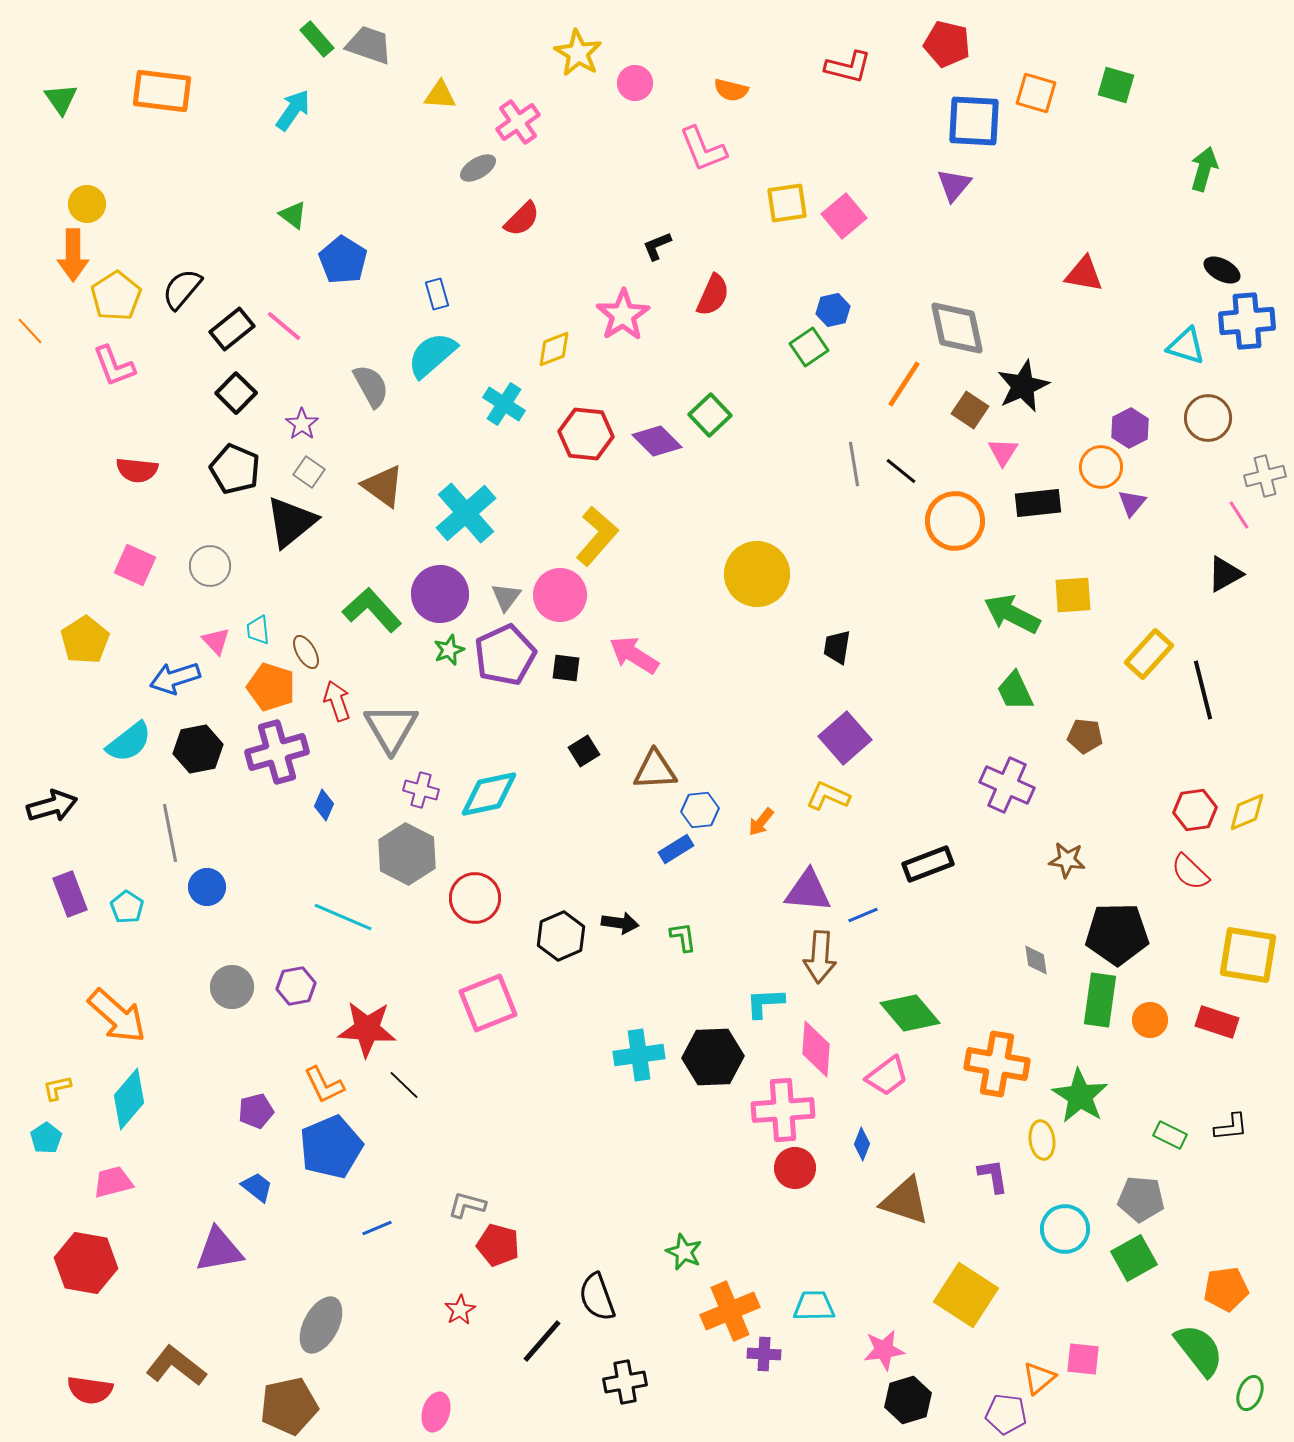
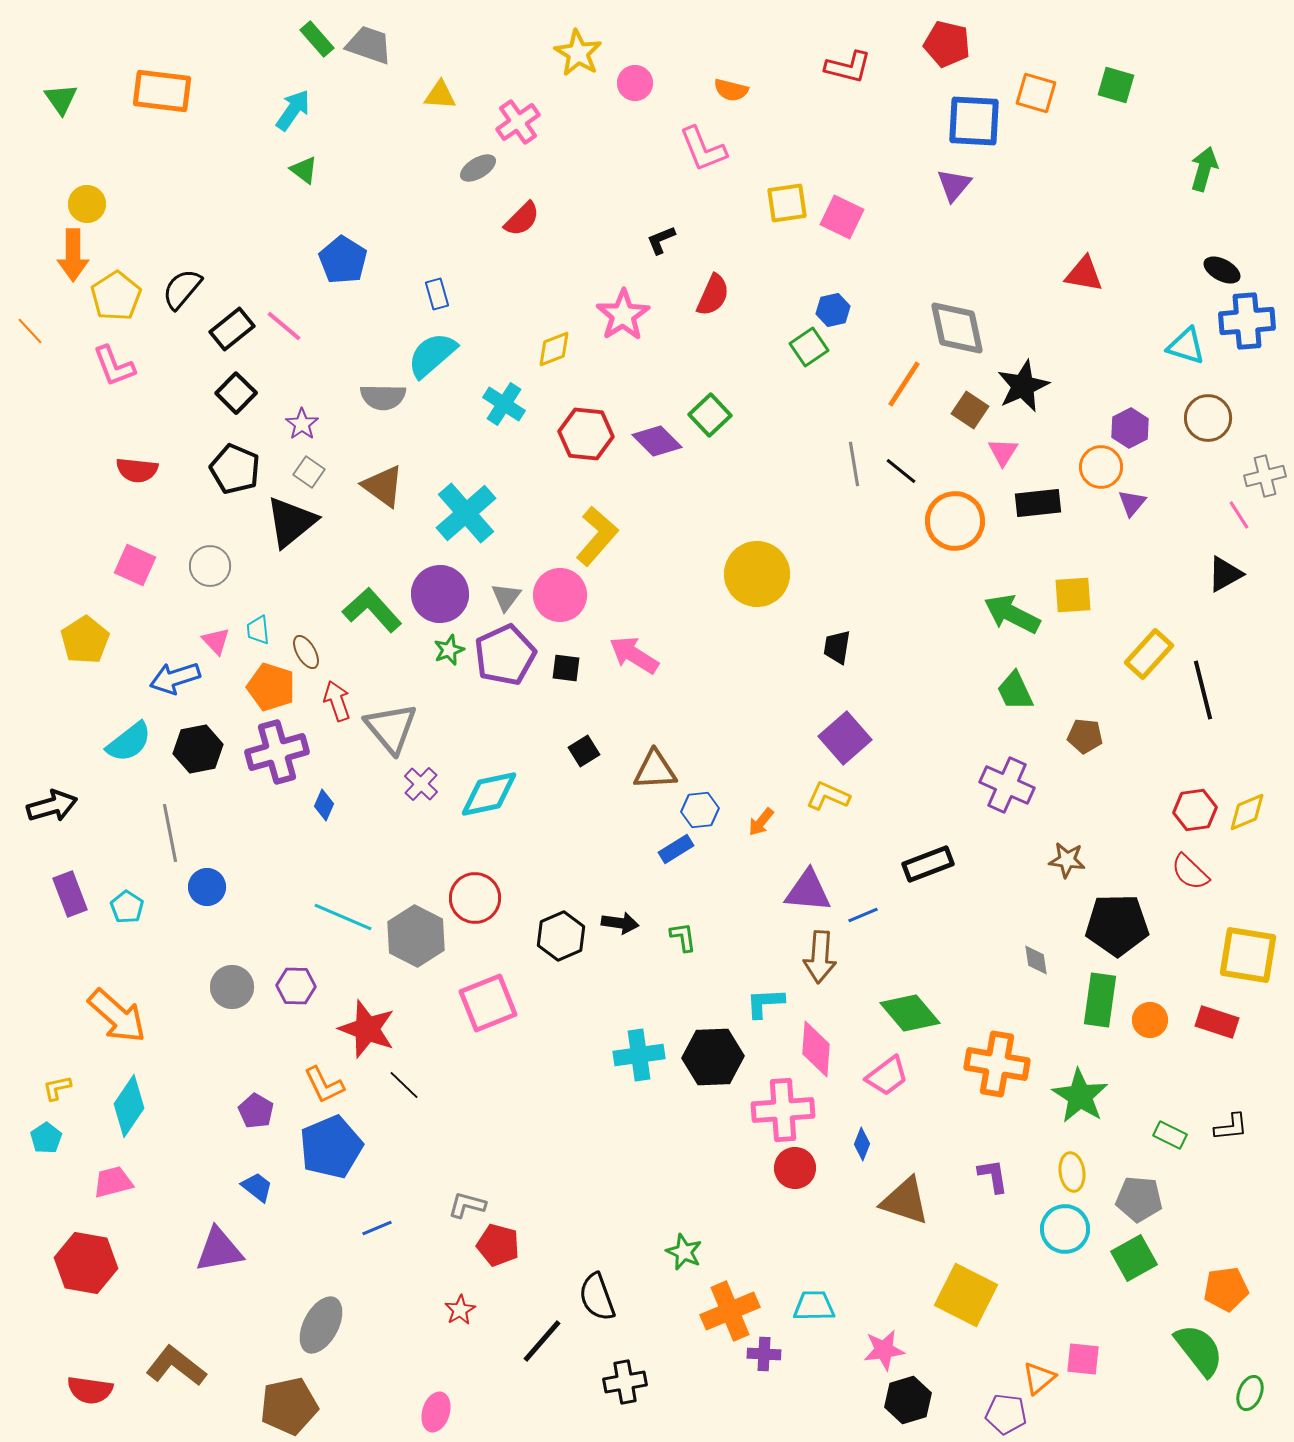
green triangle at (293, 215): moved 11 px right, 45 px up
pink square at (844, 216): moved 2 px left, 1 px down; rotated 24 degrees counterclockwise
black L-shape at (657, 246): moved 4 px right, 6 px up
gray semicircle at (371, 386): moved 12 px right, 11 px down; rotated 120 degrees clockwise
gray triangle at (391, 728): rotated 10 degrees counterclockwise
purple cross at (421, 790): moved 6 px up; rotated 28 degrees clockwise
gray hexagon at (407, 854): moved 9 px right, 82 px down
black pentagon at (1117, 934): moved 9 px up
purple hexagon at (296, 986): rotated 12 degrees clockwise
red star at (367, 1029): rotated 16 degrees clockwise
cyan diamond at (129, 1099): moved 7 px down; rotated 6 degrees counterclockwise
purple pentagon at (256, 1111): rotated 28 degrees counterclockwise
yellow ellipse at (1042, 1140): moved 30 px right, 32 px down
gray pentagon at (1141, 1199): moved 2 px left
yellow square at (966, 1295): rotated 6 degrees counterclockwise
